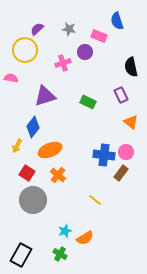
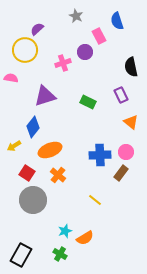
gray star: moved 7 px right, 13 px up; rotated 16 degrees clockwise
pink rectangle: rotated 42 degrees clockwise
yellow arrow: moved 3 px left; rotated 32 degrees clockwise
blue cross: moved 4 px left; rotated 10 degrees counterclockwise
